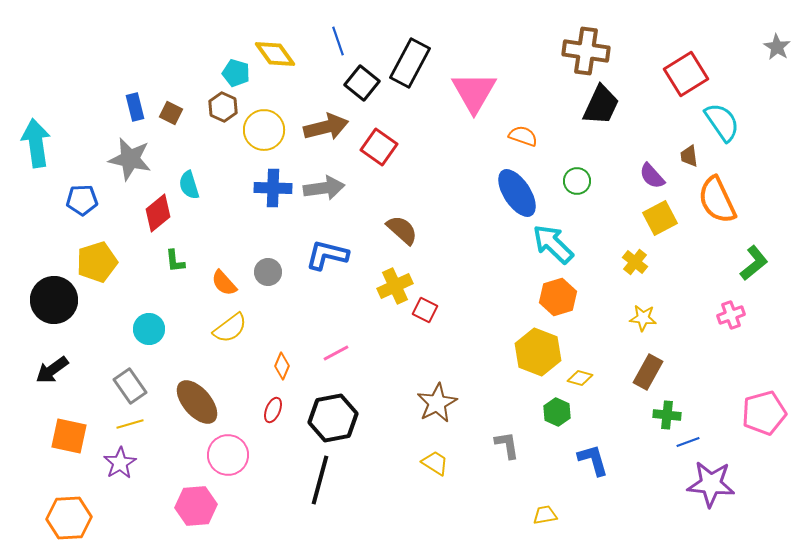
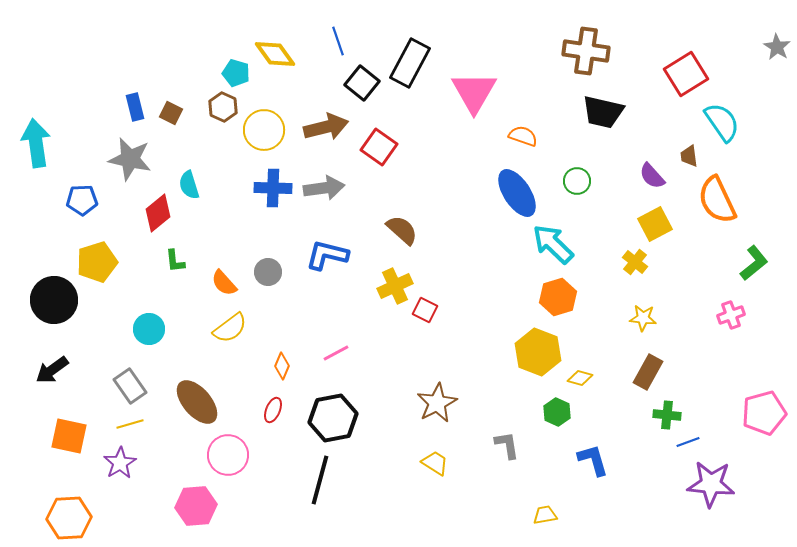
black trapezoid at (601, 105): moved 2 px right, 7 px down; rotated 78 degrees clockwise
yellow square at (660, 218): moved 5 px left, 6 px down
